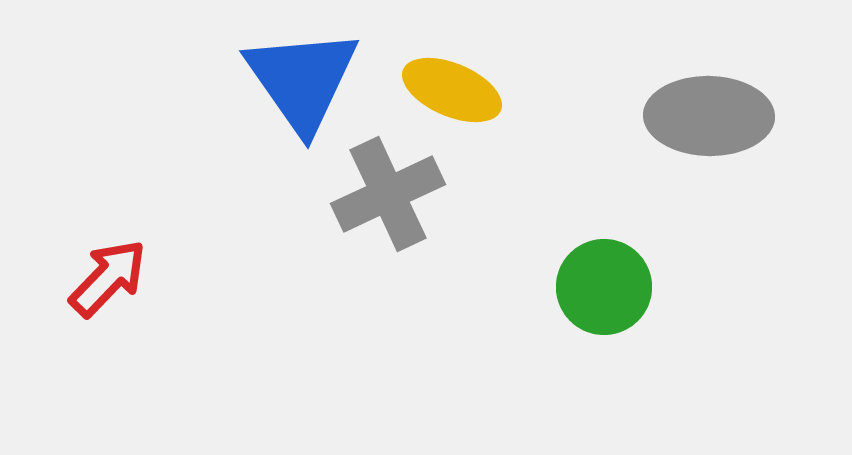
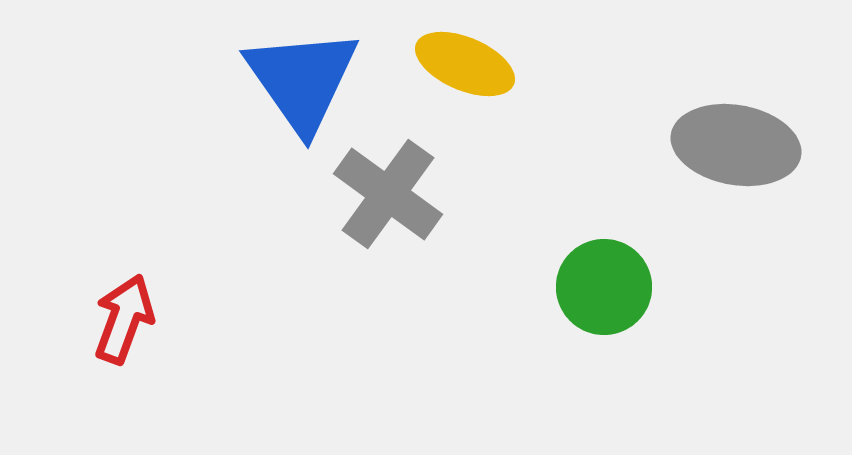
yellow ellipse: moved 13 px right, 26 px up
gray ellipse: moved 27 px right, 29 px down; rotated 9 degrees clockwise
gray cross: rotated 29 degrees counterclockwise
red arrow: moved 16 px right, 41 px down; rotated 24 degrees counterclockwise
